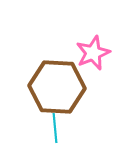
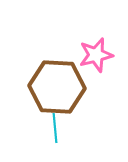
pink star: moved 3 px right, 2 px down; rotated 8 degrees clockwise
